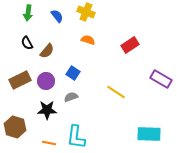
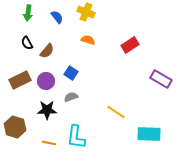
blue semicircle: moved 1 px down
blue square: moved 2 px left
yellow line: moved 20 px down
